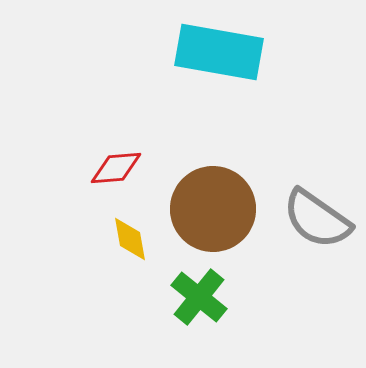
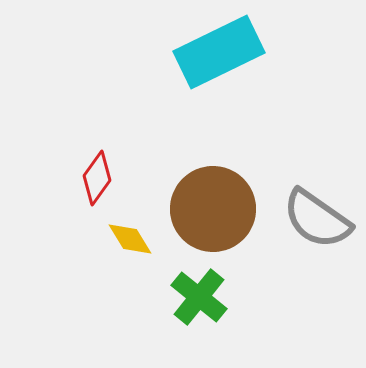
cyan rectangle: rotated 36 degrees counterclockwise
red diamond: moved 19 px left, 10 px down; rotated 50 degrees counterclockwise
yellow diamond: rotated 21 degrees counterclockwise
